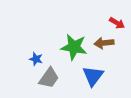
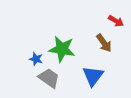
red arrow: moved 1 px left, 2 px up
brown arrow: rotated 120 degrees counterclockwise
green star: moved 12 px left, 2 px down
gray trapezoid: rotated 90 degrees counterclockwise
